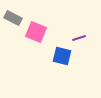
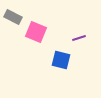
gray rectangle: moved 1 px up
blue square: moved 1 px left, 4 px down
